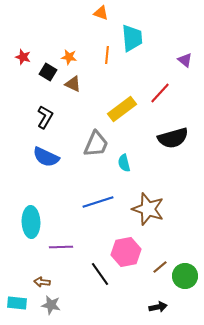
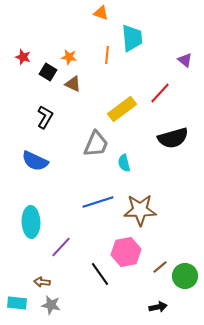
blue semicircle: moved 11 px left, 4 px down
brown star: moved 8 px left, 1 px down; rotated 20 degrees counterclockwise
purple line: rotated 45 degrees counterclockwise
